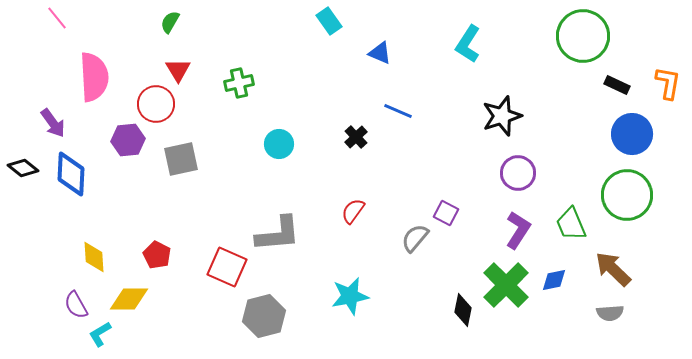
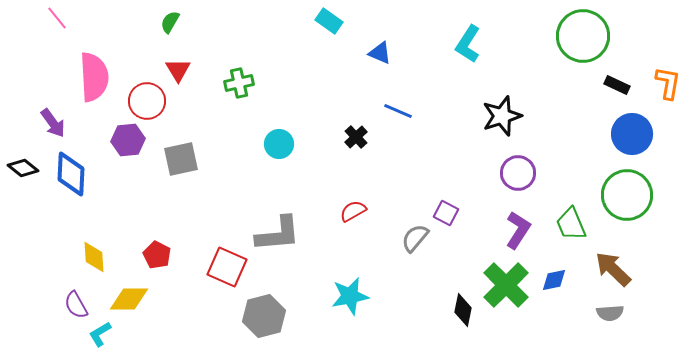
cyan rectangle at (329, 21): rotated 20 degrees counterclockwise
red circle at (156, 104): moved 9 px left, 3 px up
red semicircle at (353, 211): rotated 24 degrees clockwise
